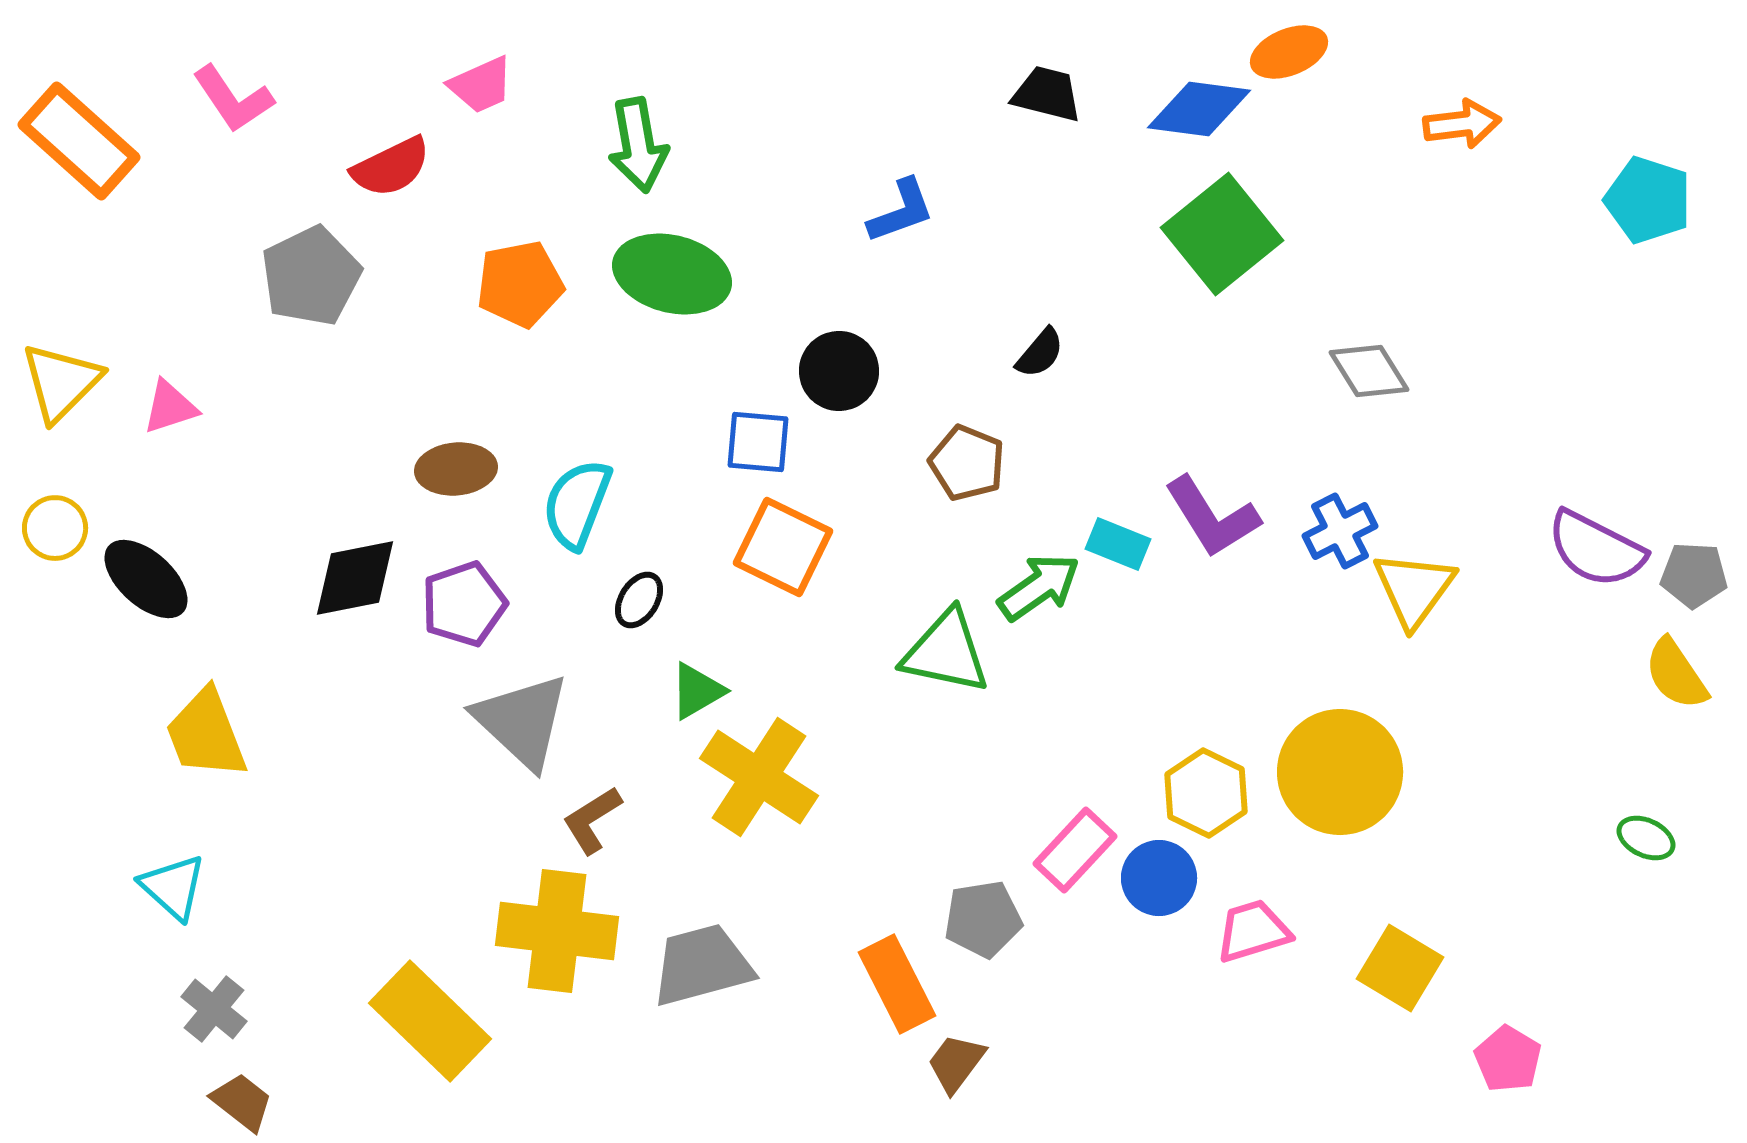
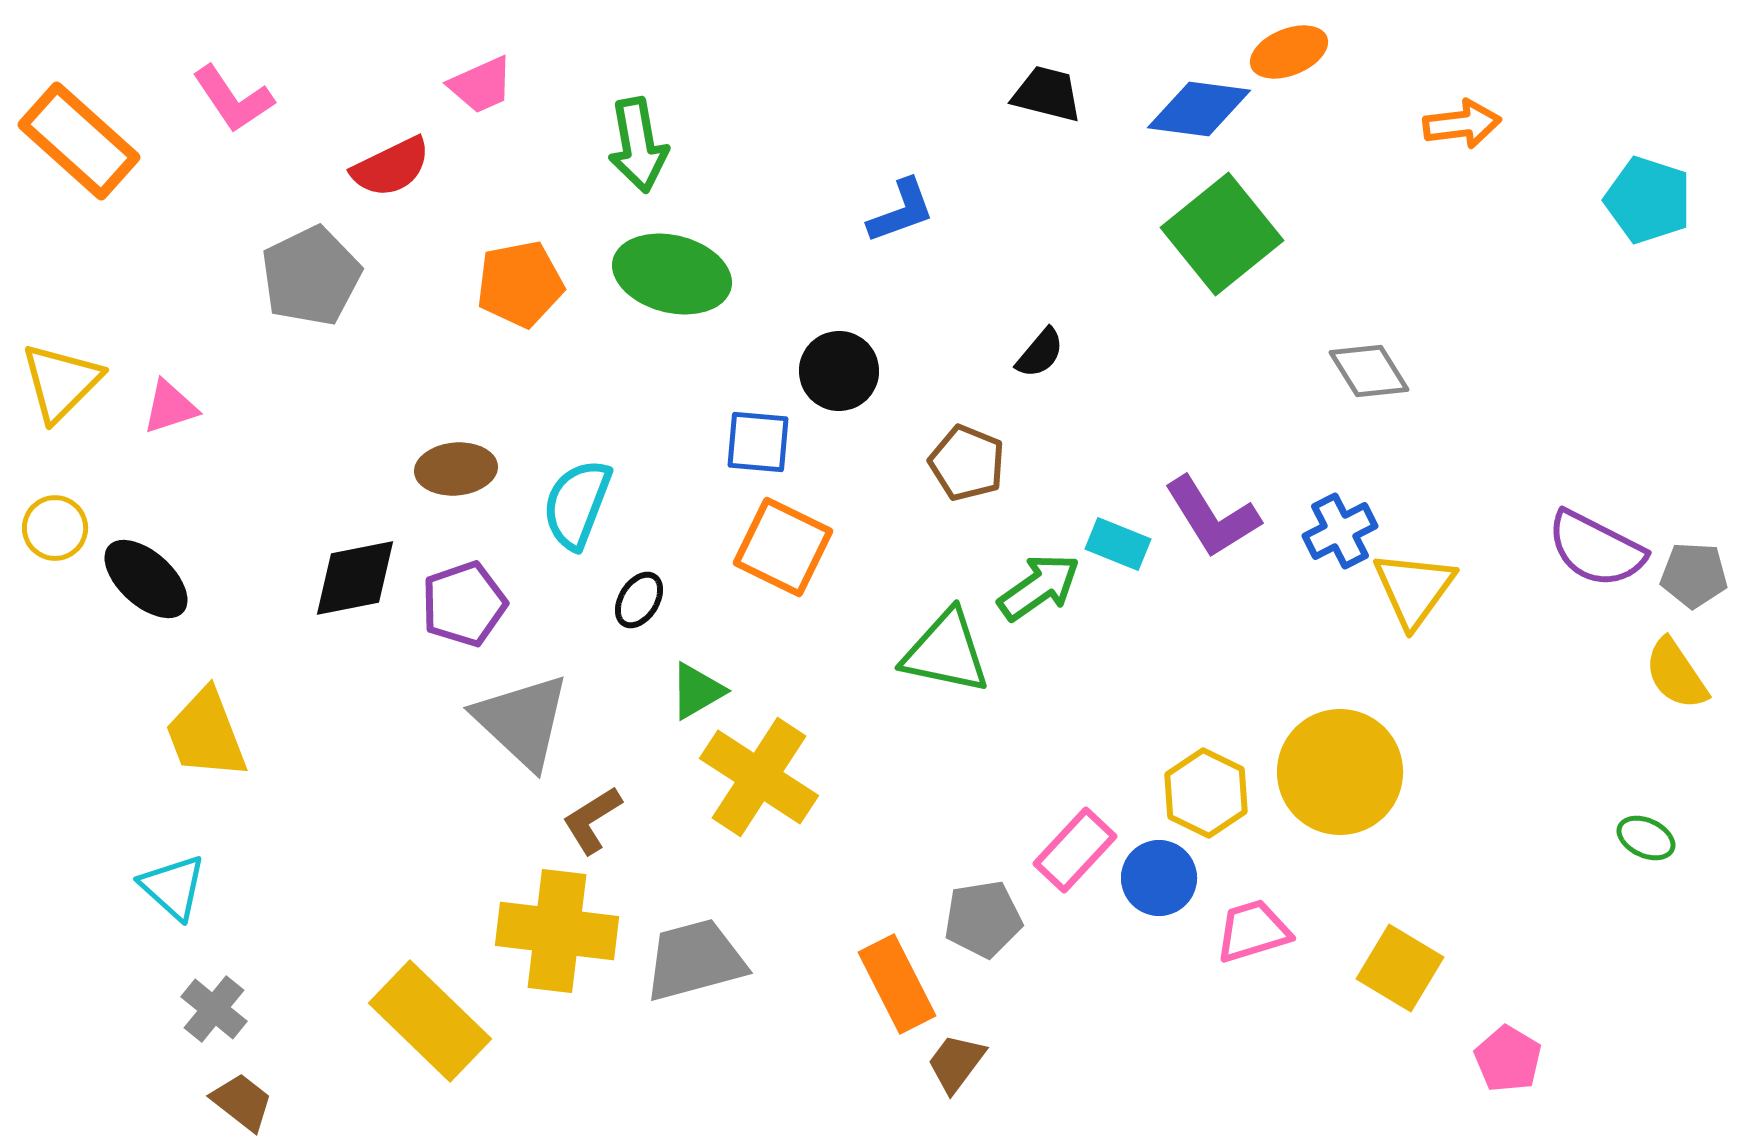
gray trapezoid at (702, 965): moved 7 px left, 5 px up
